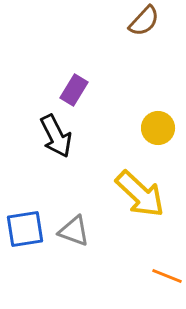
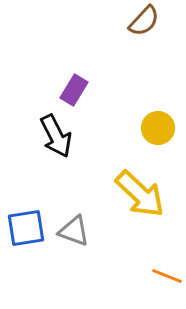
blue square: moved 1 px right, 1 px up
